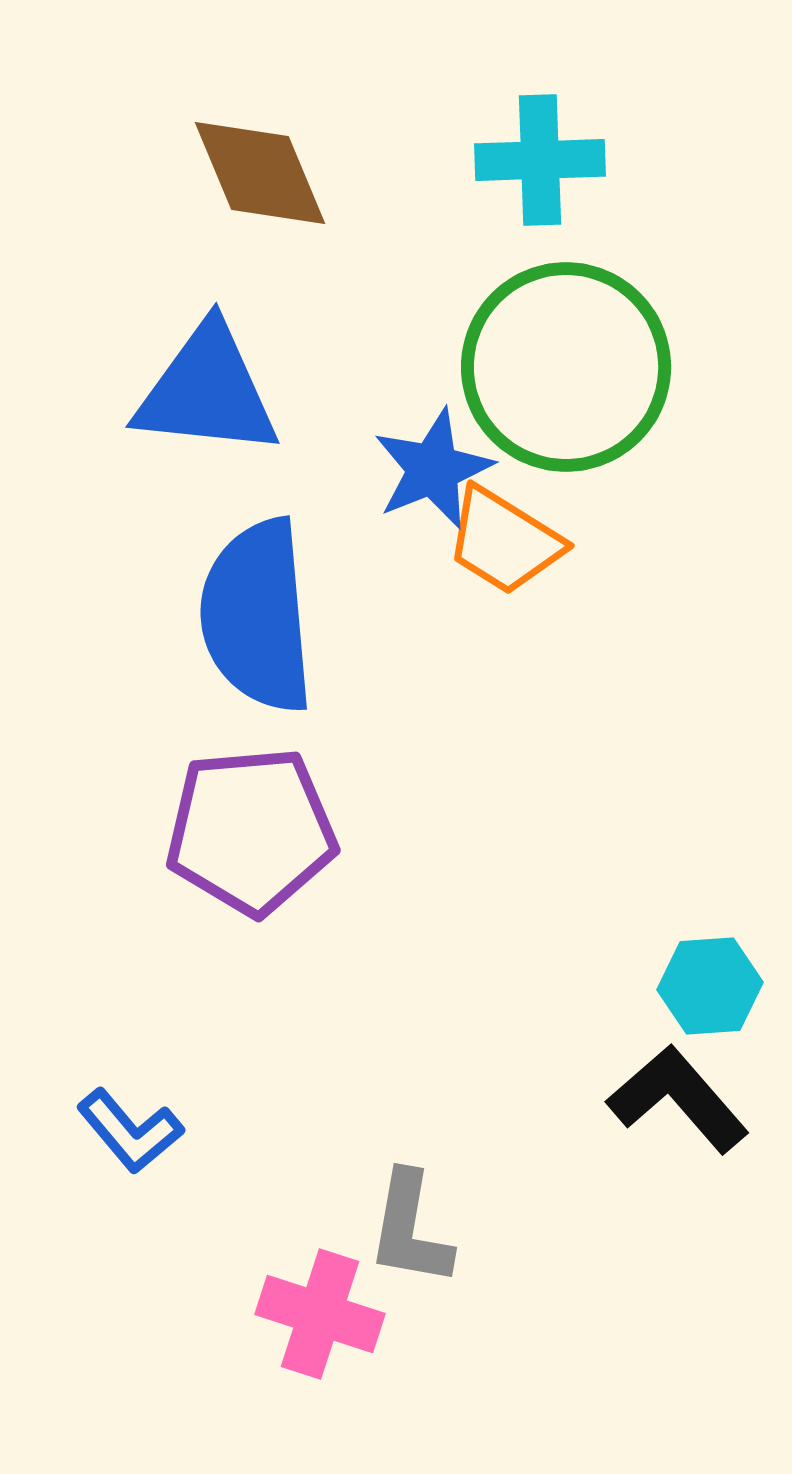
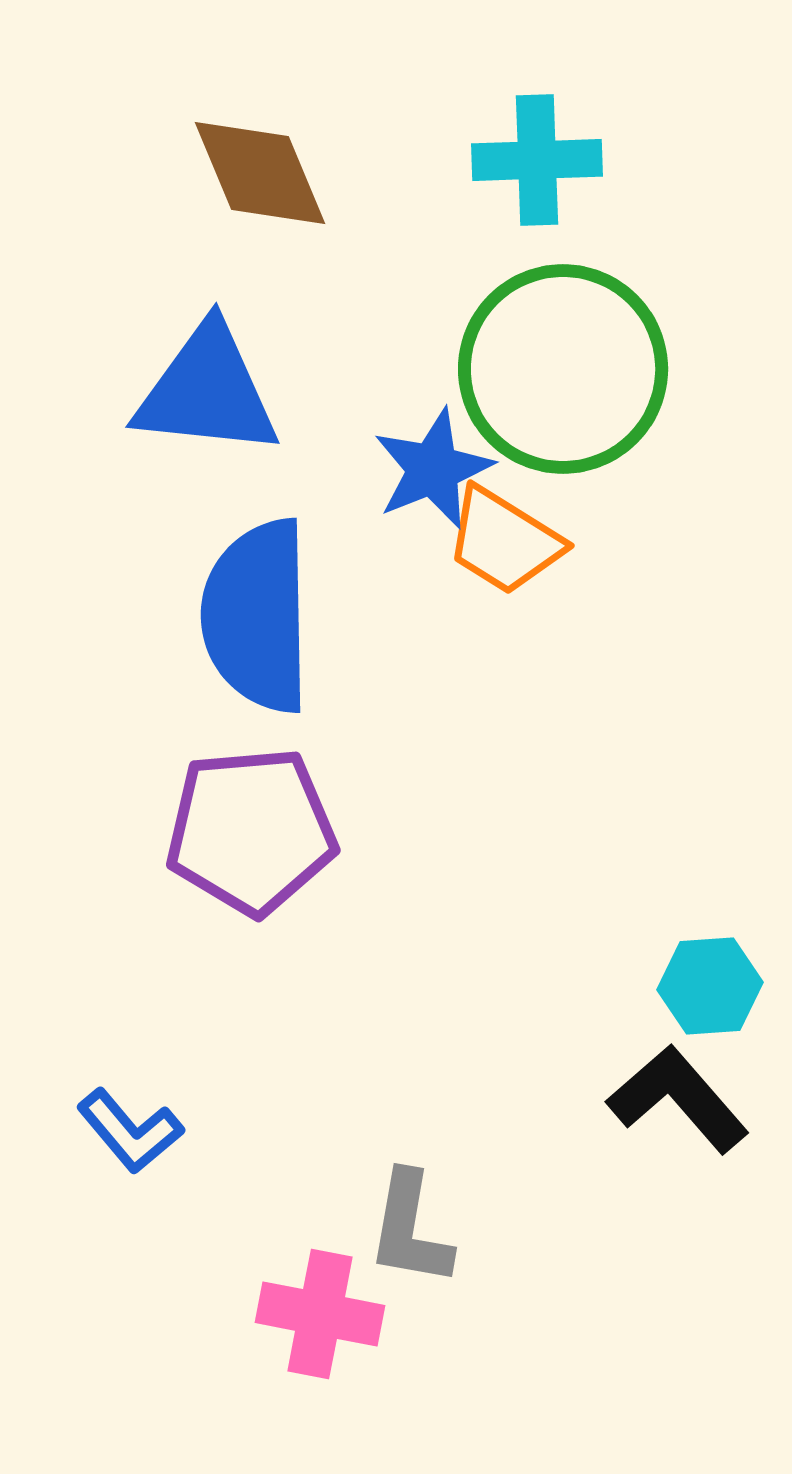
cyan cross: moved 3 px left
green circle: moved 3 px left, 2 px down
blue semicircle: rotated 4 degrees clockwise
pink cross: rotated 7 degrees counterclockwise
